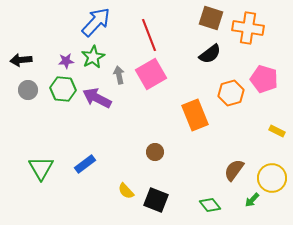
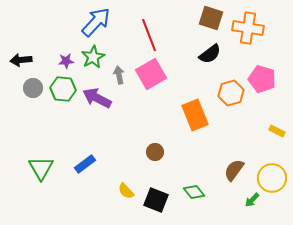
pink pentagon: moved 2 px left
gray circle: moved 5 px right, 2 px up
green diamond: moved 16 px left, 13 px up
